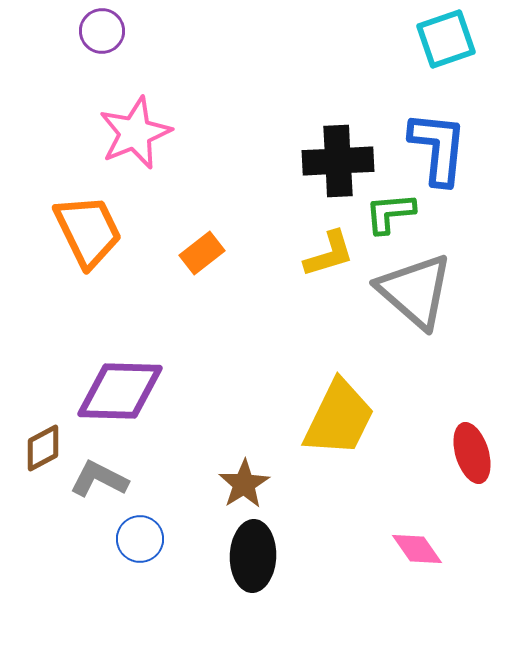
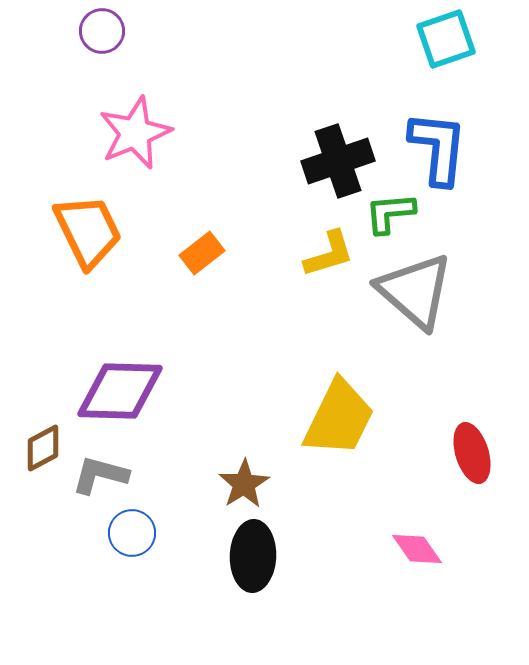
black cross: rotated 16 degrees counterclockwise
gray L-shape: moved 1 px right, 4 px up; rotated 12 degrees counterclockwise
blue circle: moved 8 px left, 6 px up
